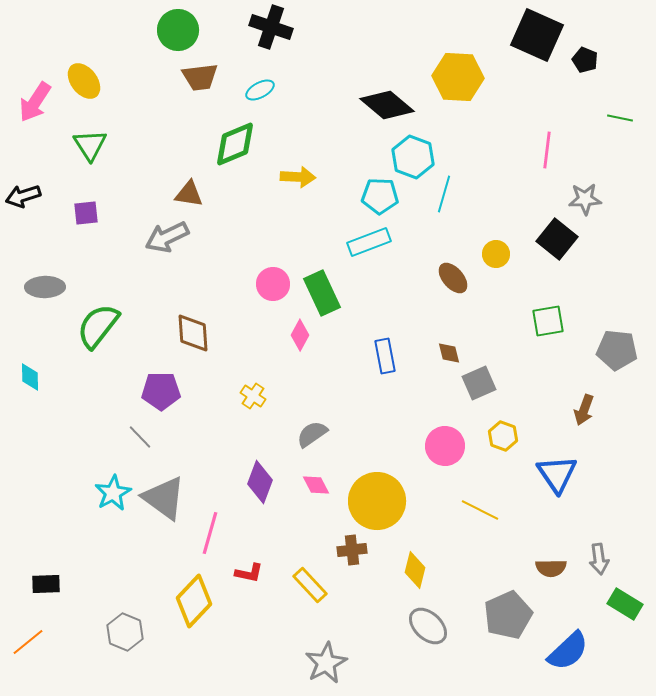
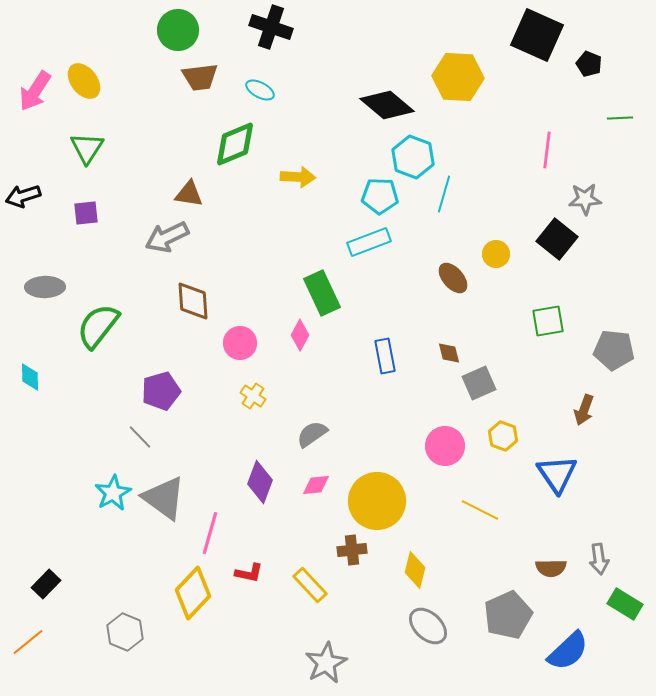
black pentagon at (585, 60): moved 4 px right, 4 px down
cyan ellipse at (260, 90): rotated 56 degrees clockwise
pink arrow at (35, 102): moved 11 px up
green line at (620, 118): rotated 15 degrees counterclockwise
green triangle at (90, 145): moved 3 px left, 3 px down; rotated 6 degrees clockwise
pink circle at (273, 284): moved 33 px left, 59 px down
brown diamond at (193, 333): moved 32 px up
gray pentagon at (617, 350): moved 3 px left
purple pentagon at (161, 391): rotated 15 degrees counterclockwise
pink diamond at (316, 485): rotated 68 degrees counterclockwise
black rectangle at (46, 584): rotated 44 degrees counterclockwise
yellow diamond at (194, 601): moved 1 px left, 8 px up
